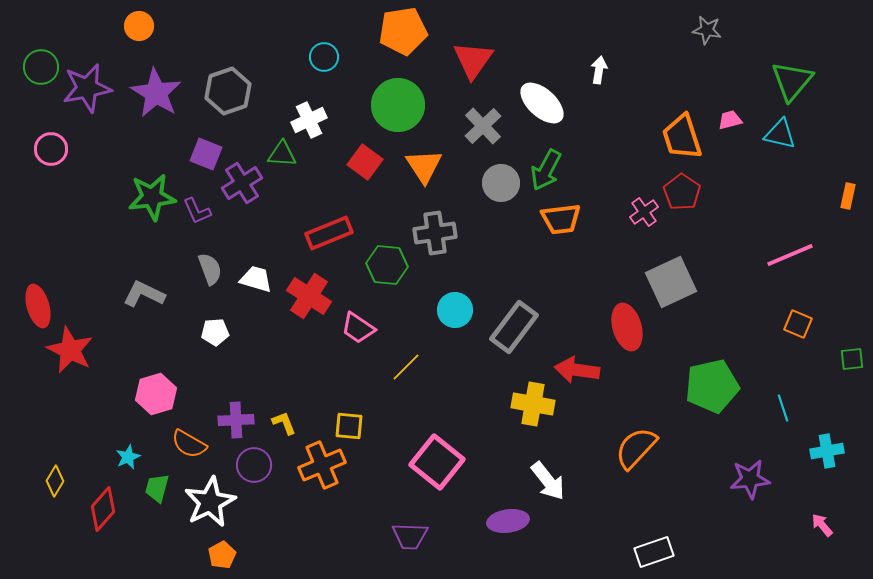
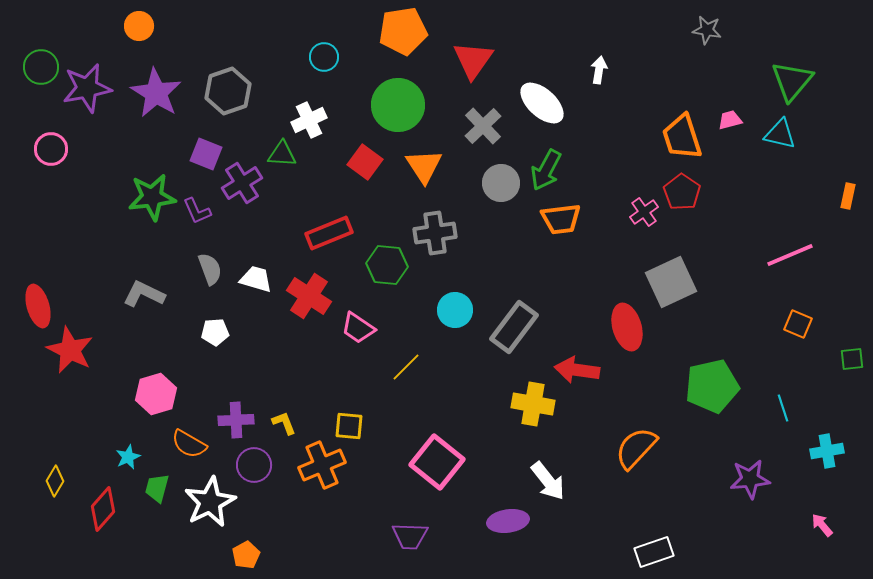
orange pentagon at (222, 555): moved 24 px right
